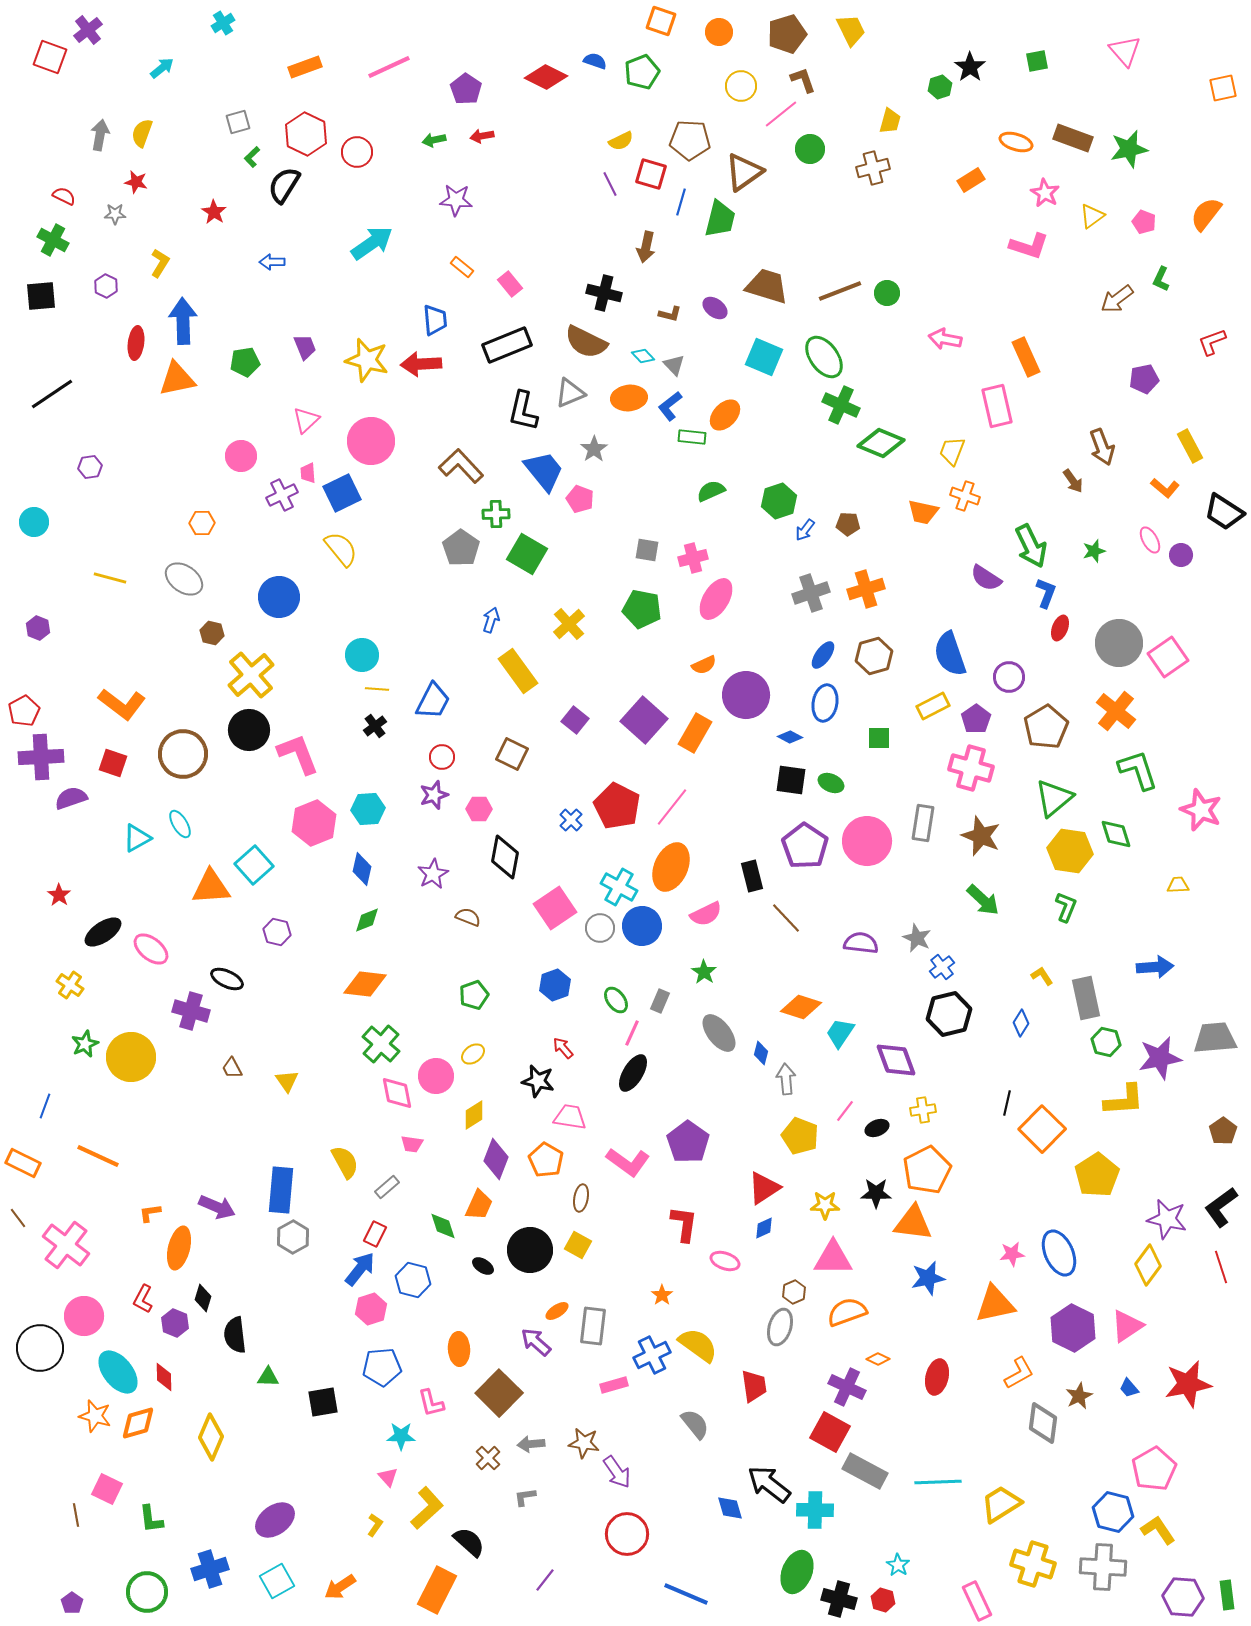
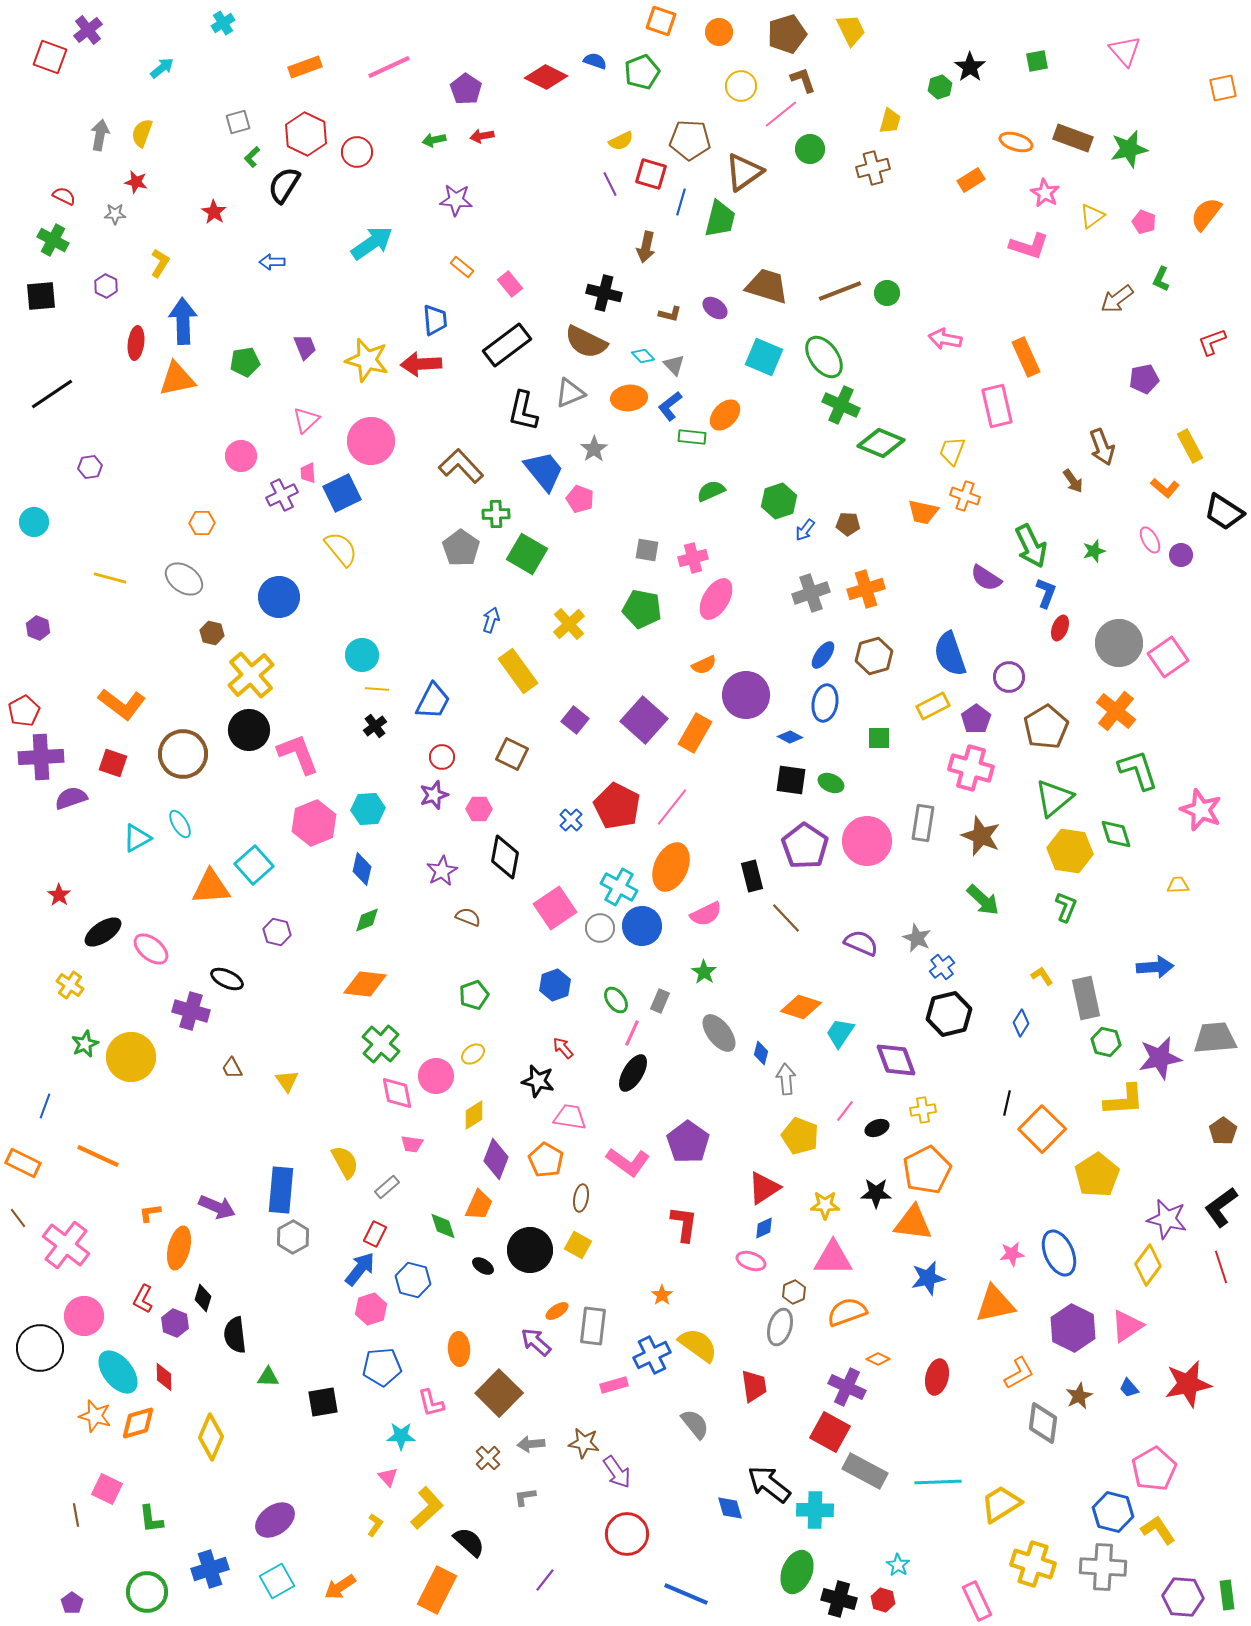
black rectangle at (507, 345): rotated 15 degrees counterclockwise
purple star at (433, 874): moved 9 px right, 3 px up
purple semicircle at (861, 943): rotated 16 degrees clockwise
pink ellipse at (725, 1261): moved 26 px right
